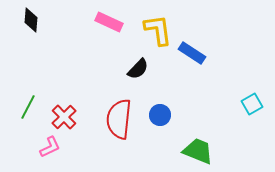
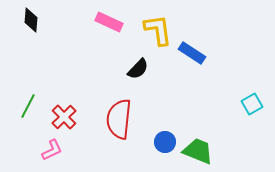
green line: moved 1 px up
blue circle: moved 5 px right, 27 px down
pink L-shape: moved 2 px right, 3 px down
